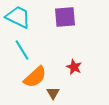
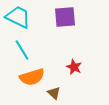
orange semicircle: moved 3 px left; rotated 25 degrees clockwise
brown triangle: moved 1 px right; rotated 16 degrees counterclockwise
